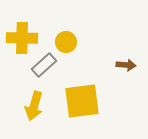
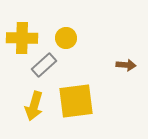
yellow circle: moved 4 px up
yellow square: moved 6 px left
